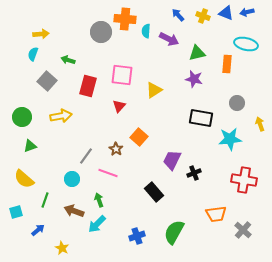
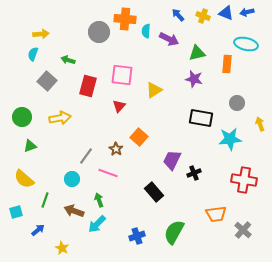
gray circle at (101, 32): moved 2 px left
yellow arrow at (61, 116): moved 1 px left, 2 px down
